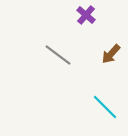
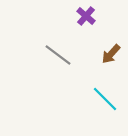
purple cross: moved 1 px down
cyan line: moved 8 px up
